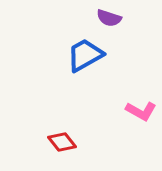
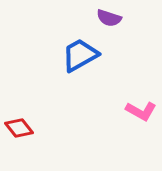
blue trapezoid: moved 5 px left
red diamond: moved 43 px left, 14 px up
